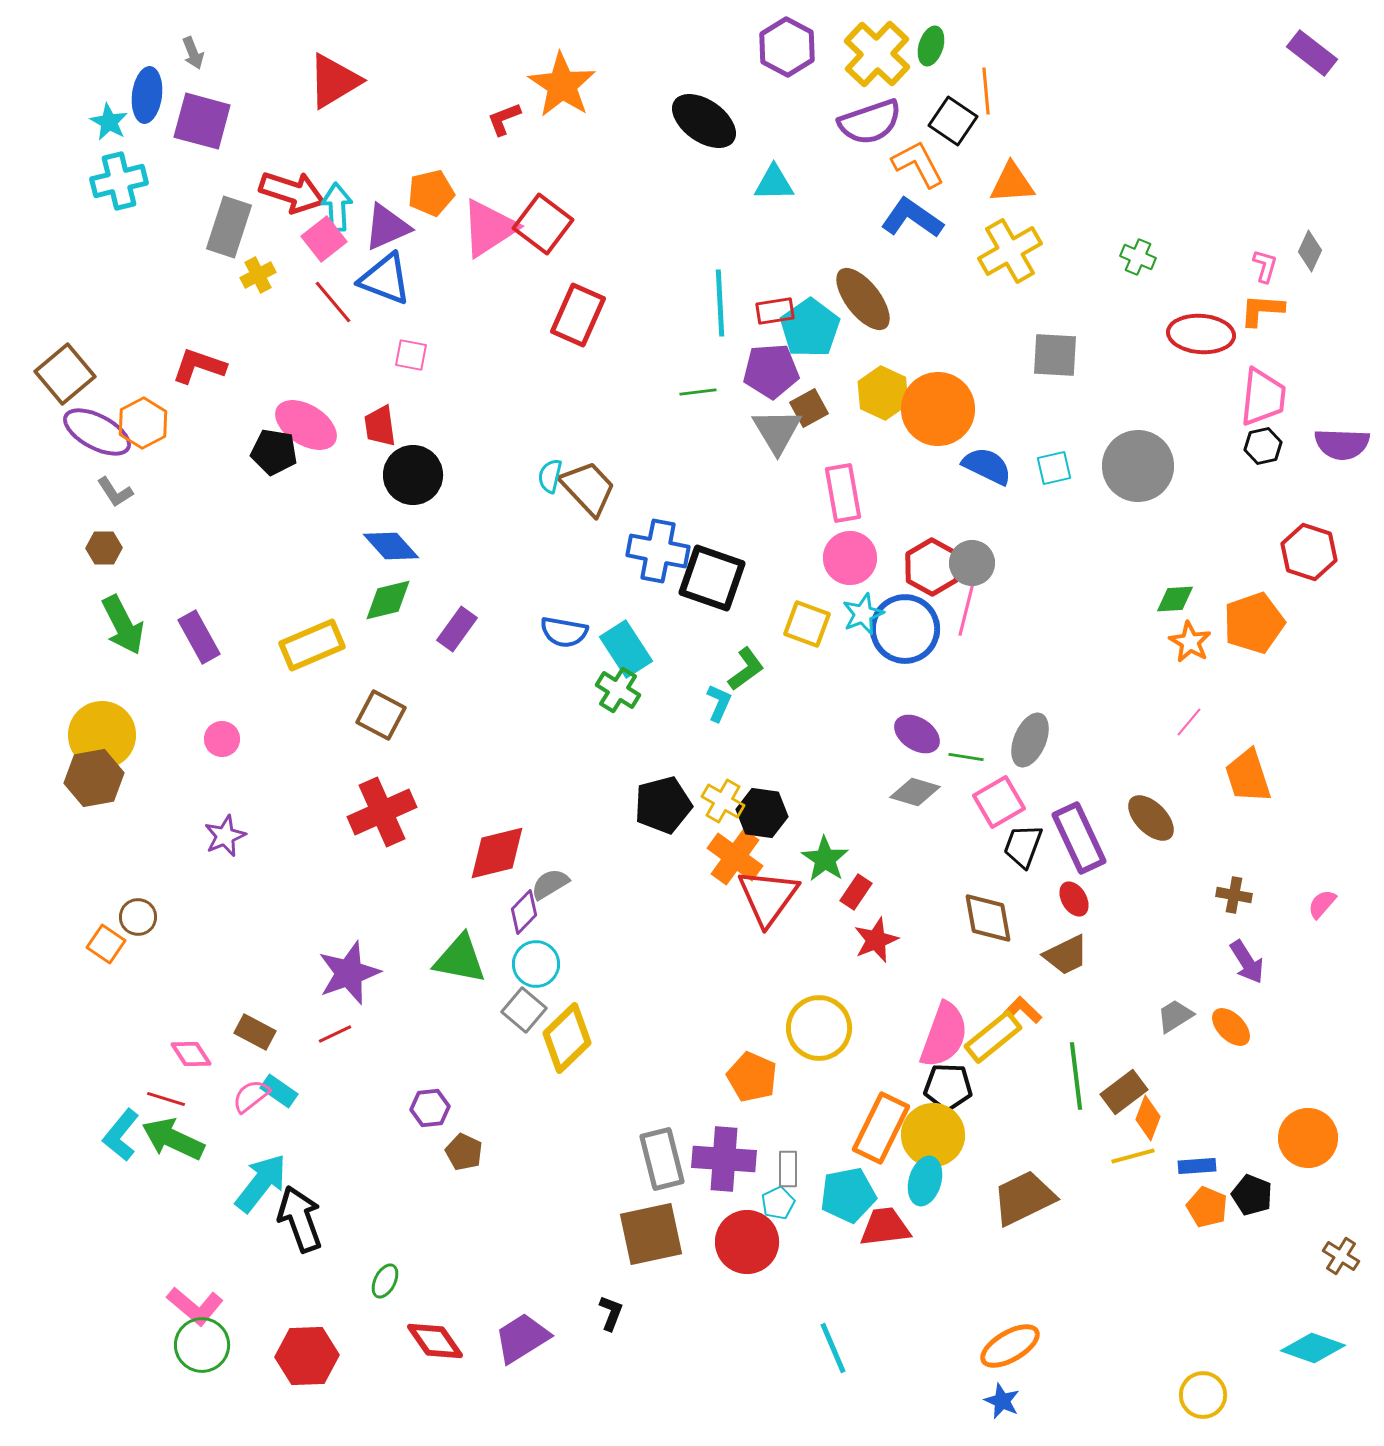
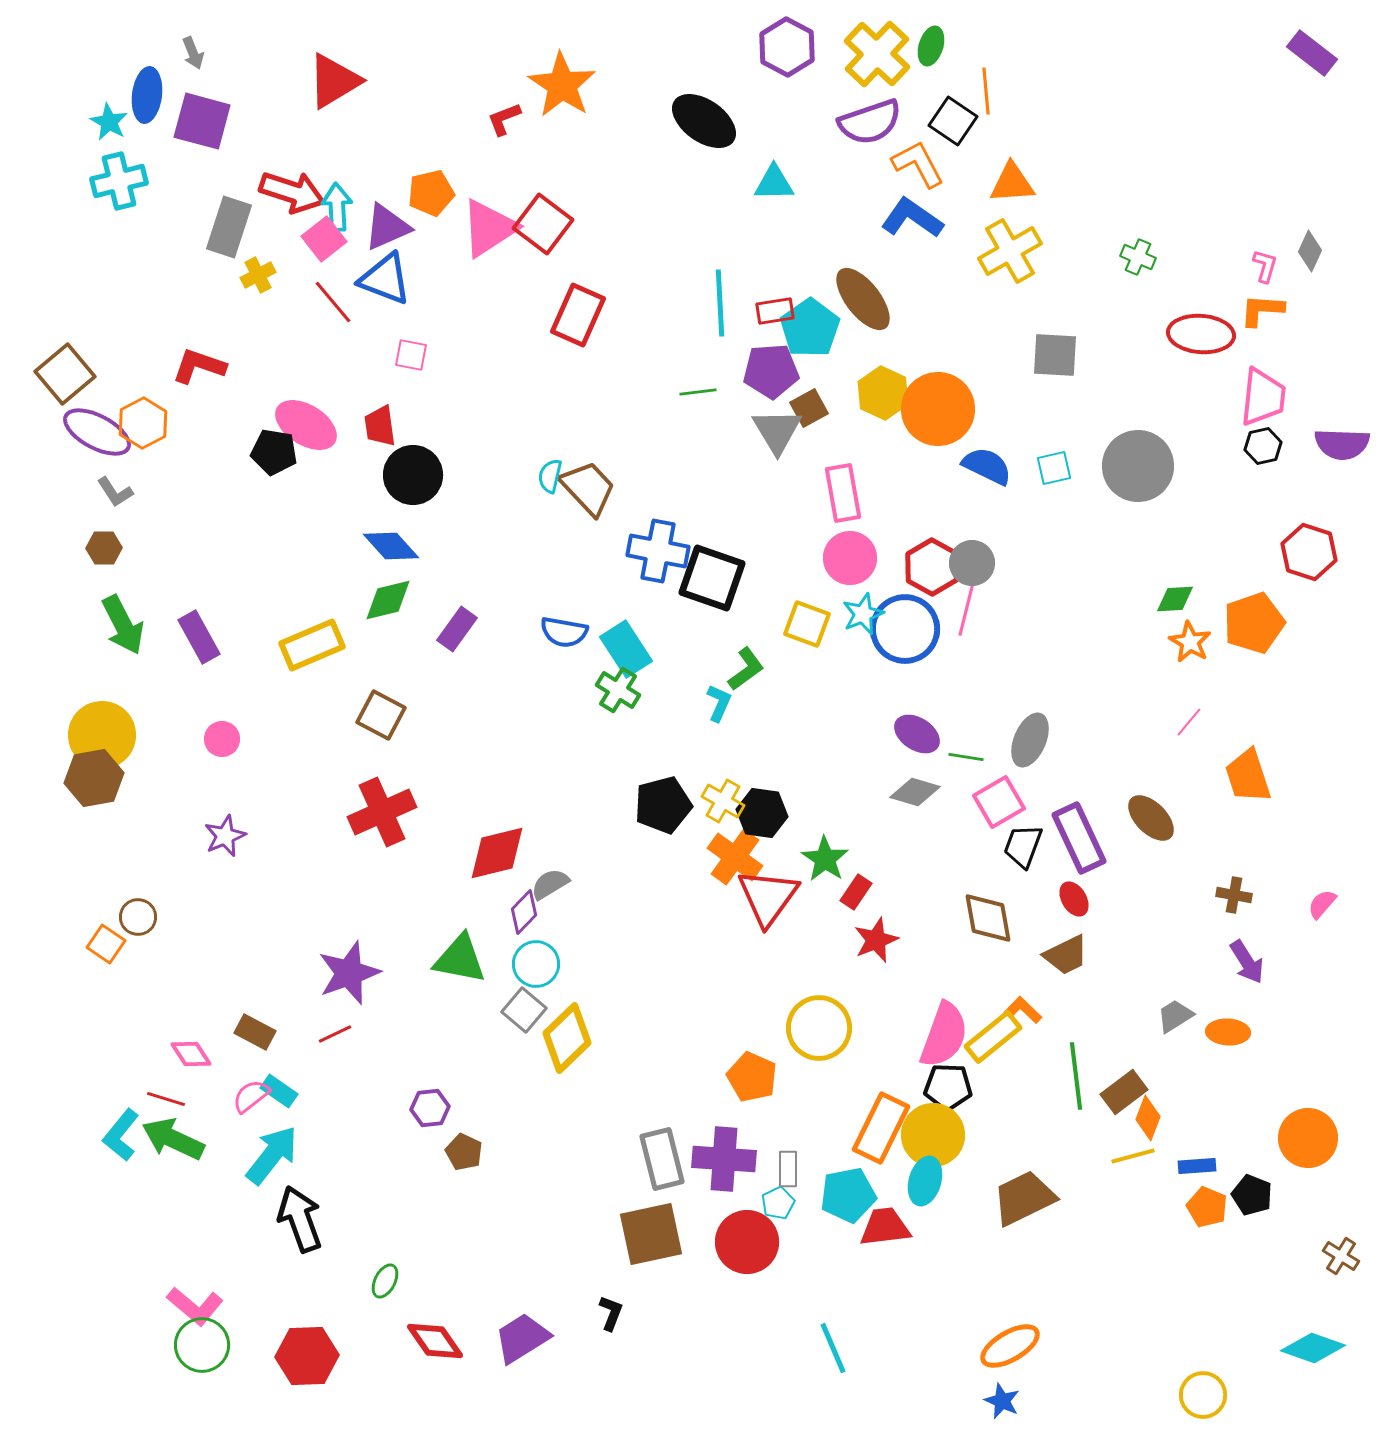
orange ellipse at (1231, 1027): moved 3 px left, 5 px down; rotated 42 degrees counterclockwise
cyan arrow at (261, 1183): moved 11 px right, 28 px up
